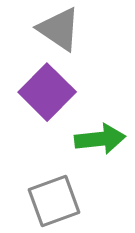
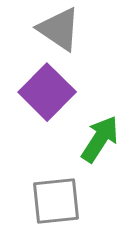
green arrow: rotated 51 degrees counterclockwise
gray square: moved 2 px right; rotated 14 degrees clockwise
